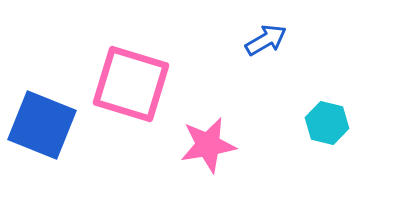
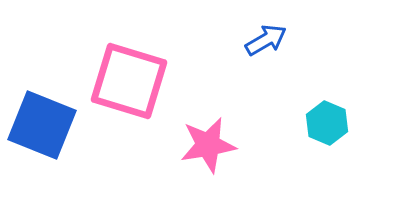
pink square: moved 2 px left, 3 px up
cyan hexagon: rotated 9 degrees clockwise
